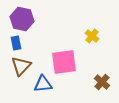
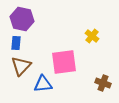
blue rectangle: rotated 16 degrees clockwise
brown cross: moved 1 px right, 1 px down; rotated 21 degrees counterclockwise
